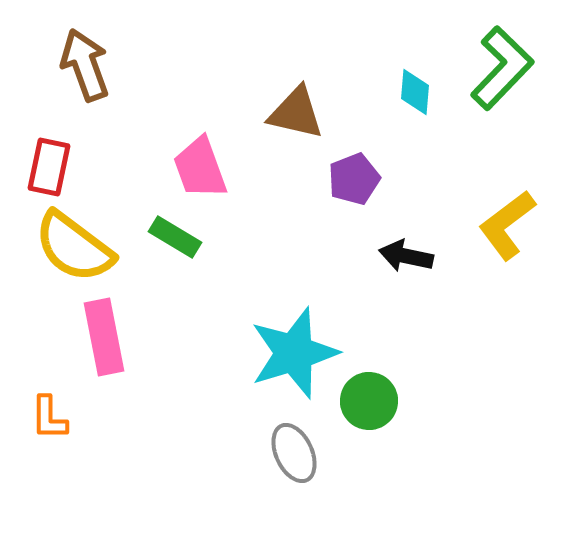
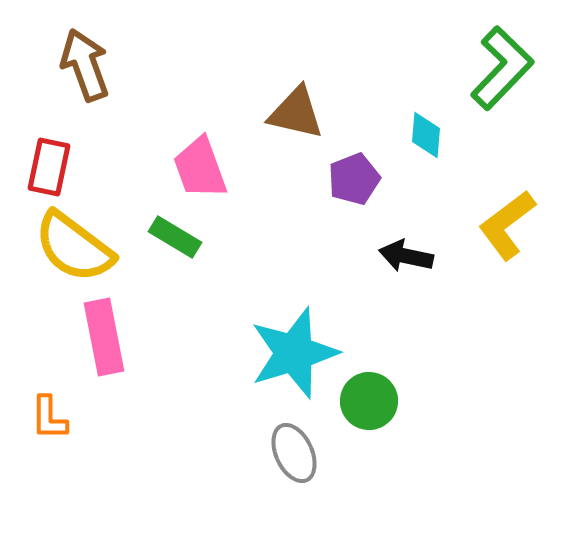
cyan diamond: moved 11 px right, 43 px down
